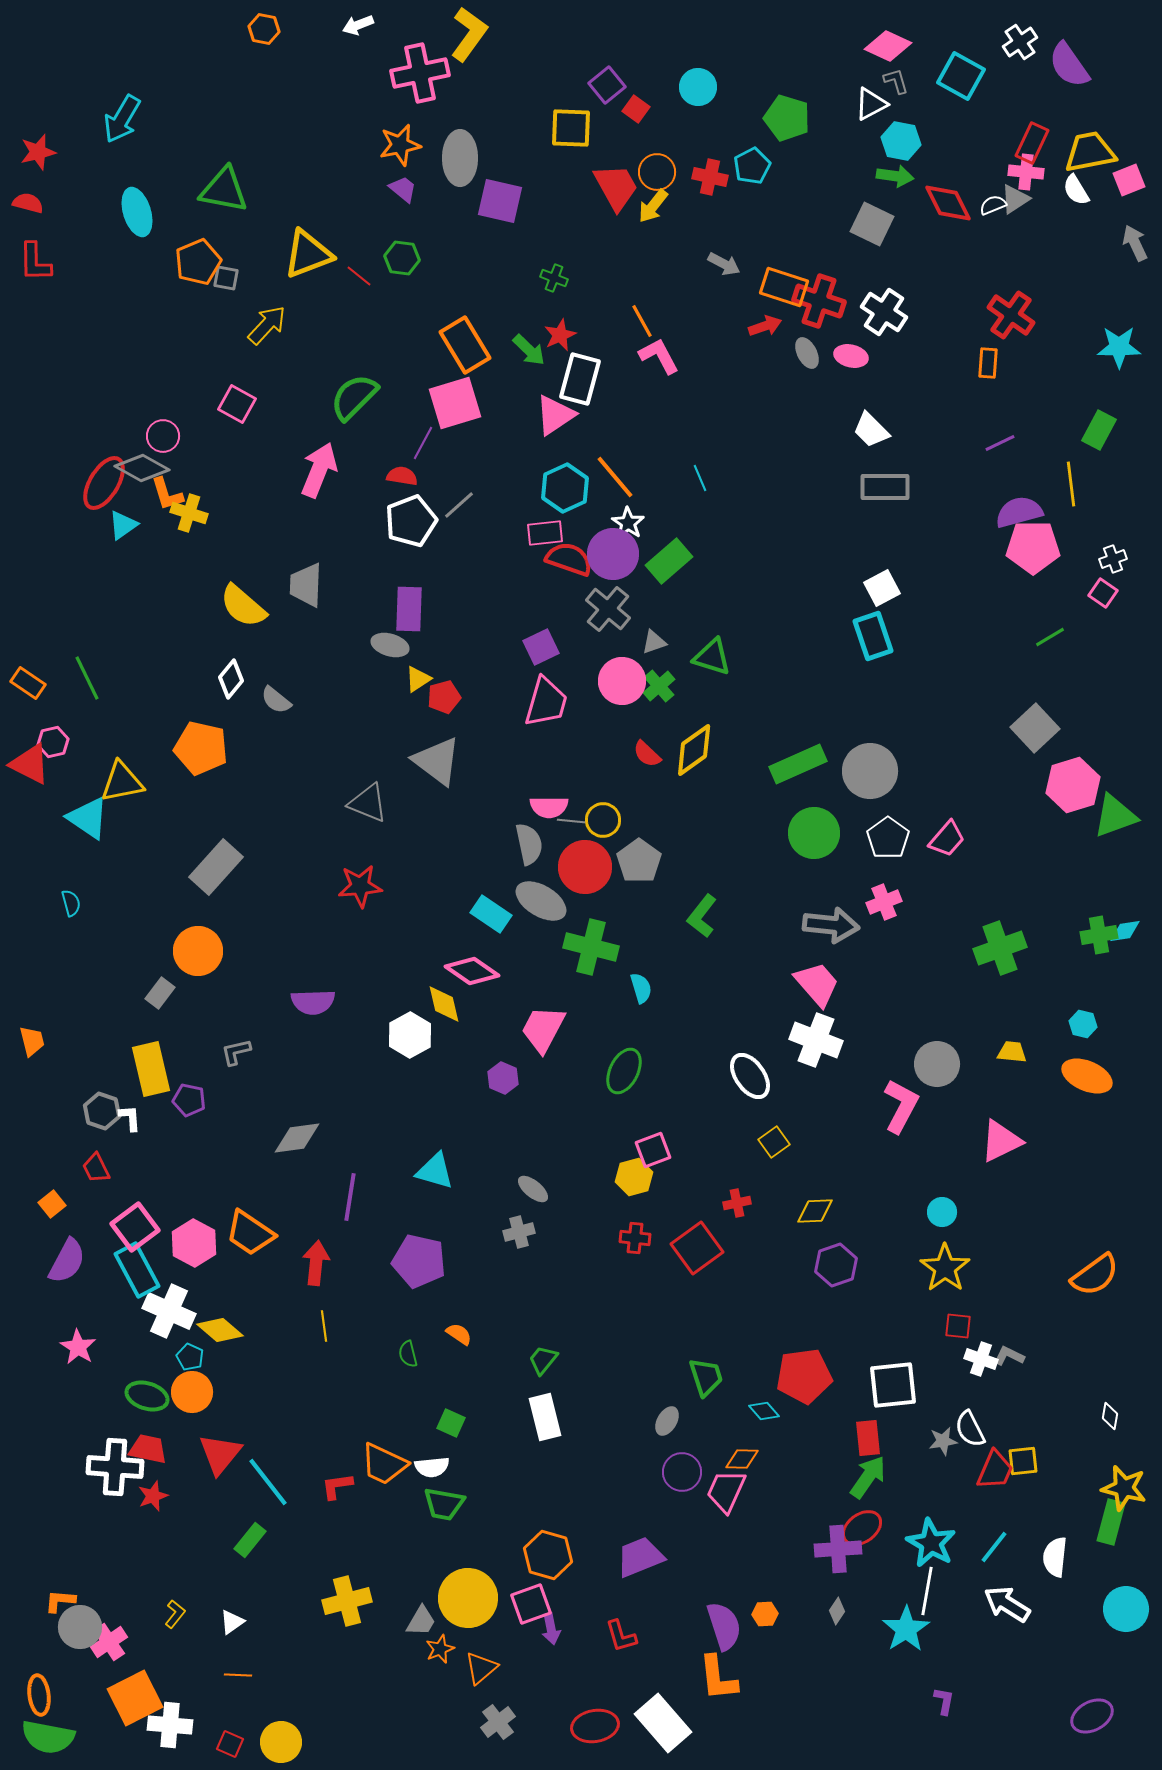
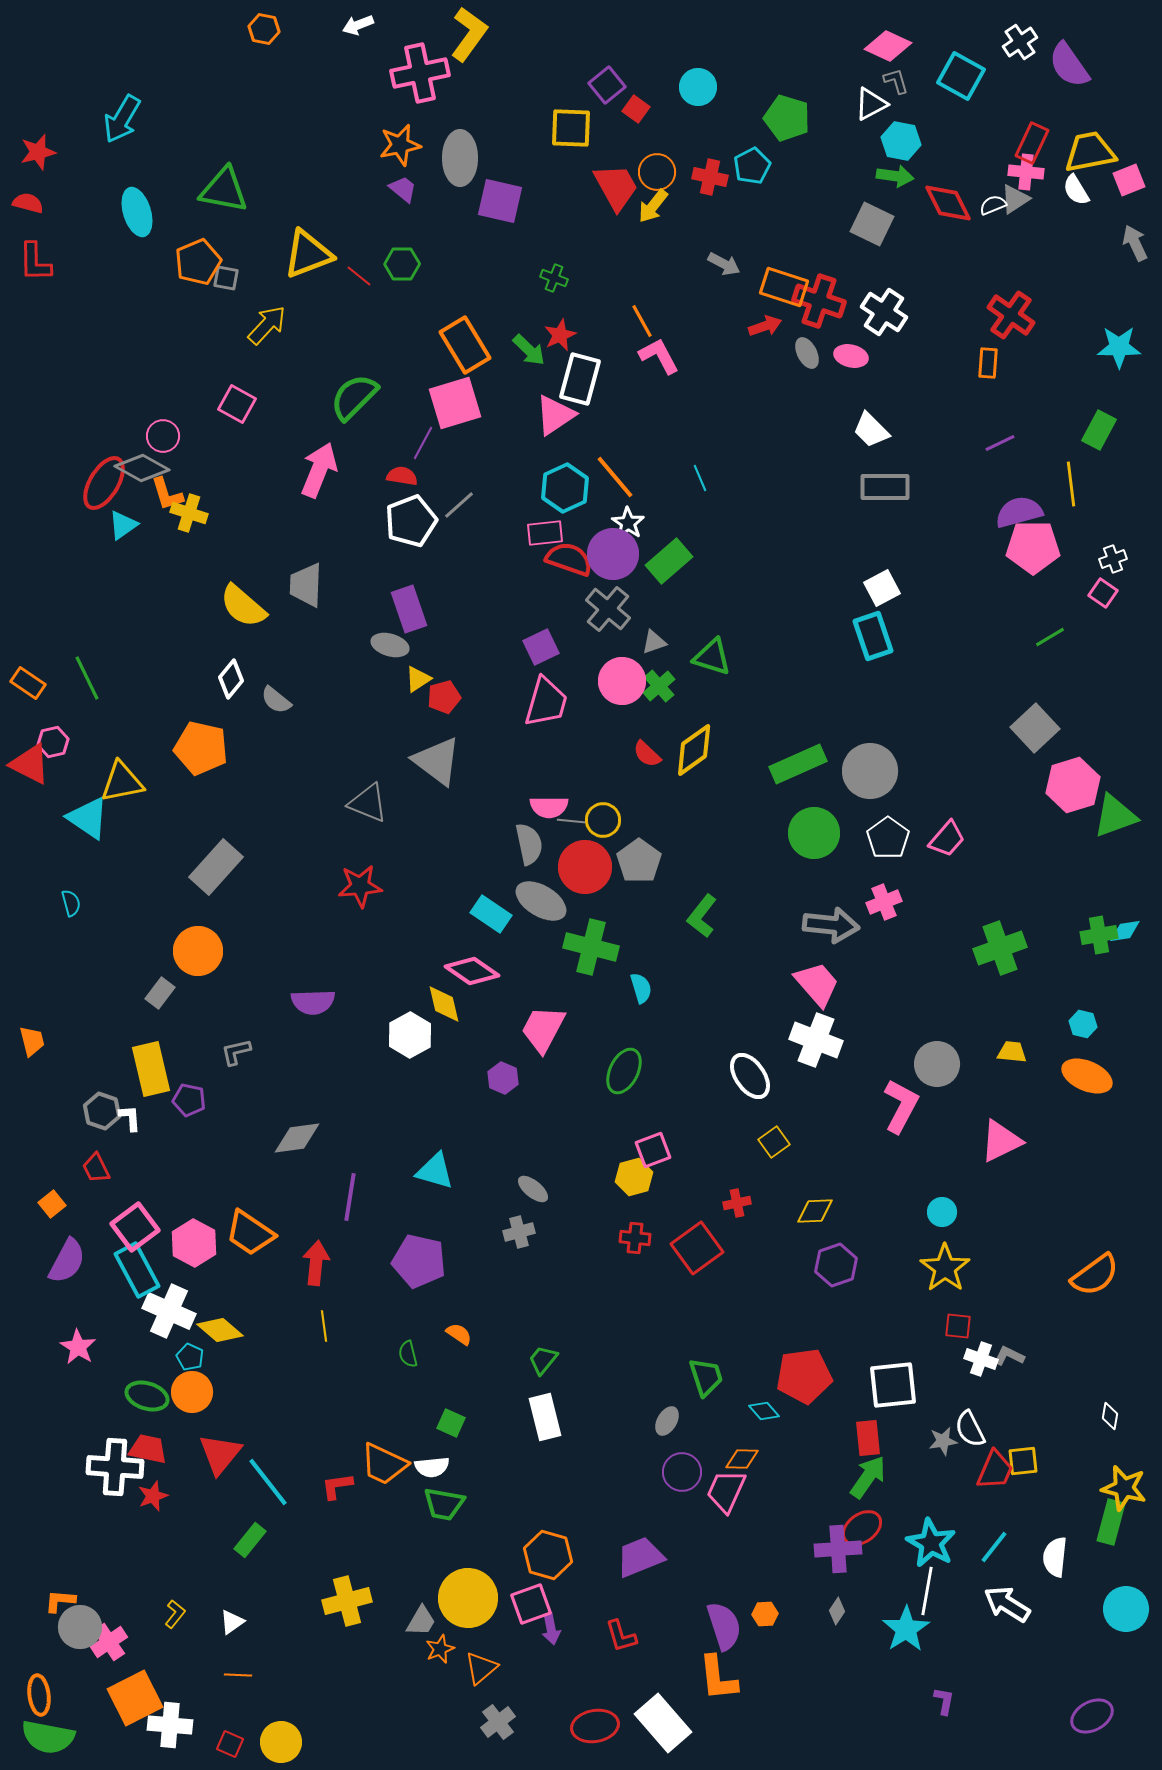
green hexagon at (402, 258): moved 6 px down; rotated 8 degrees counterclockwise
purple rectangle at (409, 609): rotated 21 degrees counterclockwise
